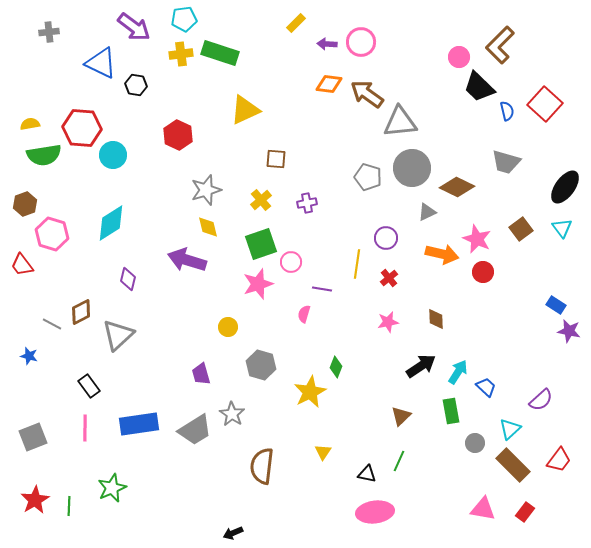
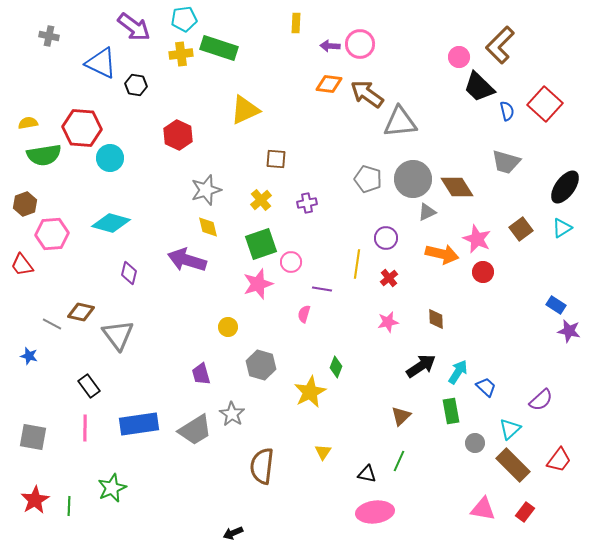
yellow rectangle at (296, 23): rotated 42 degrees counterclockwise
gray cross at (49, 32): moved 4 px down; rotated 18 degrees clockwise
pink circle at (361, 42): moved 1 px left, 2 px down
purple arrow at (327, 44): moved 3 px right, 2 px down
green rectangle at (220, 53): moved 1 px left, 5 px up
yellow semicircle at (30, 124): moved 2 px left, 1 px up
cyan circle at (113, 155): moved 3 px left, 3 px down
gray circle at (412, 168): moved 1 px right, 11 px down
gray pentagon at (368, 177): moved 2 px down
brown diamond at (457, 187): rotated 32 degrees clockwise
cyan diamond at (111, 223): rotated 48 degrees clockwise
cyan triangle at (562, 228): rotated 35 degrees clockwise
pink hexagon at (52, 234): rotated 20 degrees counterclockwise
purple diamond at (128, 279): moved 1 px right, 6 px up
brown diamond at (81, 312): rotated 40 degrees clockwise
gray triangle at (118, 335): rotated 24 degrees counterclockwise
gray square at (33, 437): rotated 32 degrees clockwise
